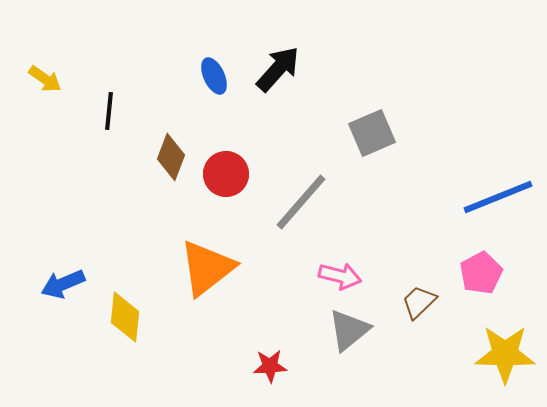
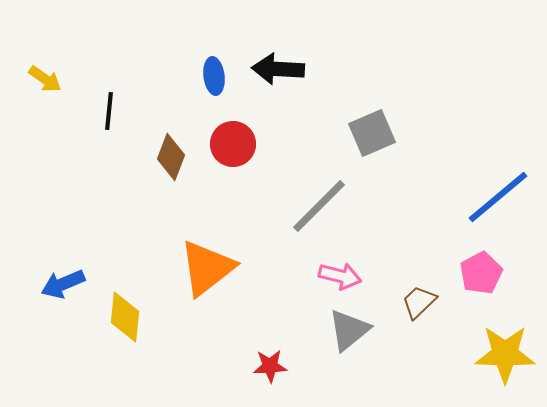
black arrow: rotated 129 degrees counterclockwise
blue ellipse: rotated 18 degrees clockwise
red circle: moved 7 px right, 30 px up
blue line: rotated 18 degrees counterclockwise
gray line: moved 18 px right, 4 px down; rotated 4 degrees clockwise
